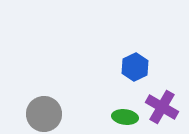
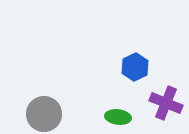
purple cross: moved 4 px right, 4 px up; rotated 8 degrees counterclockwise
green ellipse: moved 7 px left
